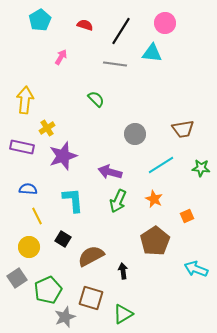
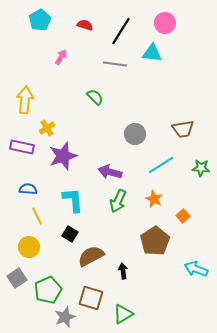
green semicircle: moved 1 px left, 2 px up
orange square: moved 4 px left; rotated 16 degrees counterclockwise
black square: moved 7 px right, 5 px up
